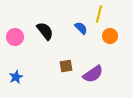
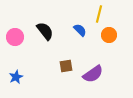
blue semicircle: moved 1 px left, 2 px down
orange circle: moved 1 px left, 1 px up
